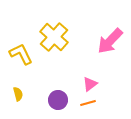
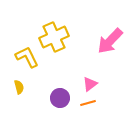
yellow cross: rotated 24 degrees clockwise
yellow L-shape: moved 6 px right, 3 px down
yellow semicircle: moved 1 px right, 7 px up
purple circle: moved 2 px right, 2 px up
